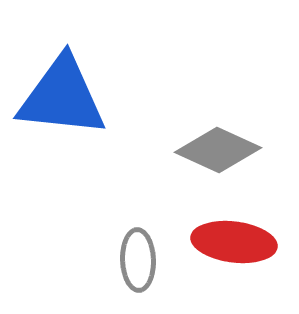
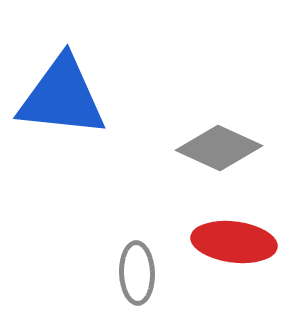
gray diamond: moved 1 px right, 2 px up
gray ellipse: moved 1 px left, 13 px down
